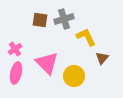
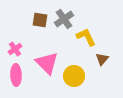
gray cross: rotated 18 degrees counterclockwise
brown triangle: moved 1 px down
pink ellipse: moved 2 px down; rotated 15 degrees counterclockwise
